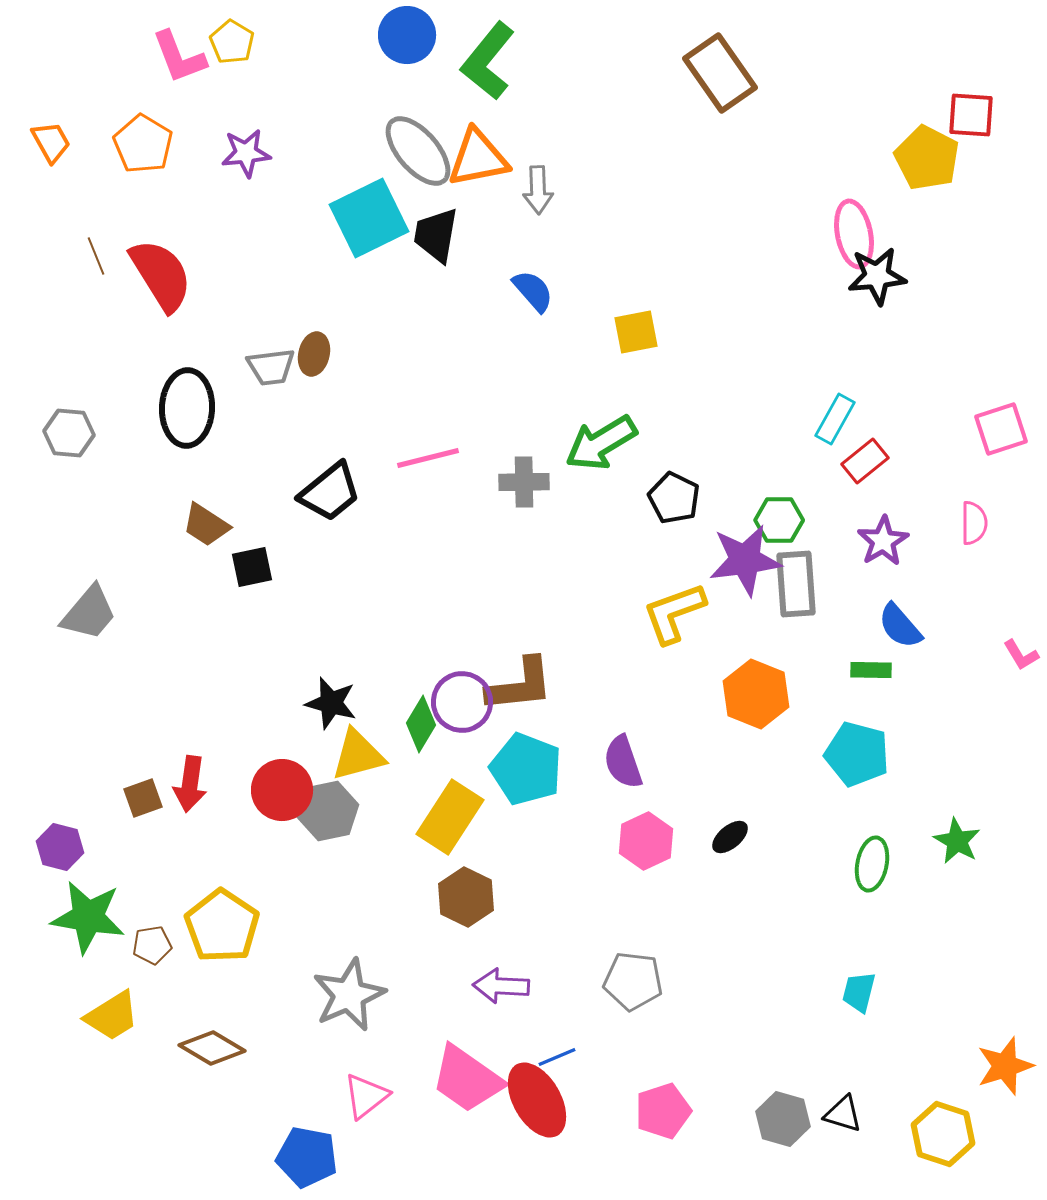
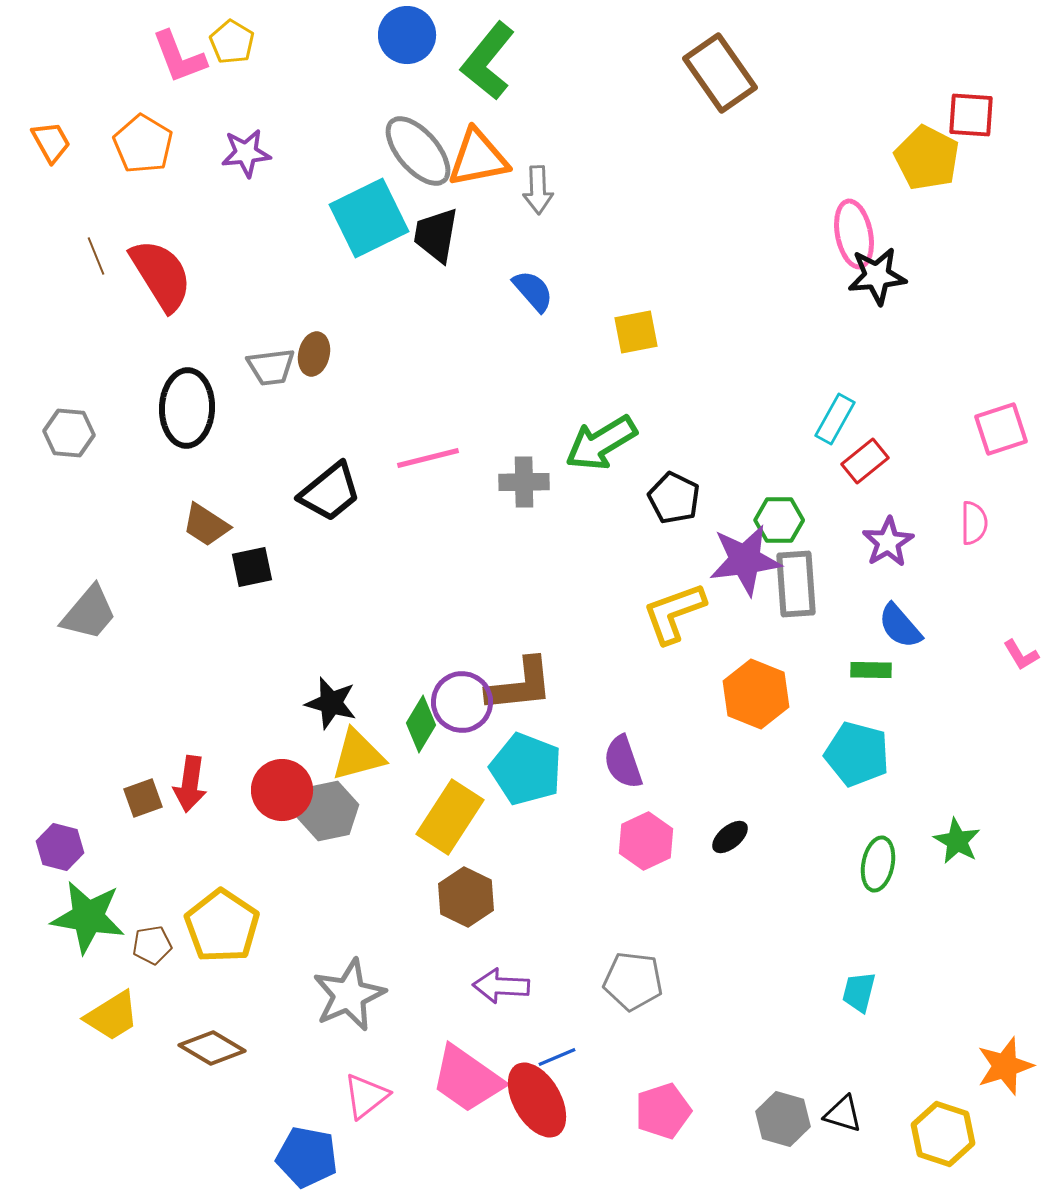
purple star at (883, 541): moved 5 px right, 1 px down
green ellipse at (872, 864): moved 6 px right
